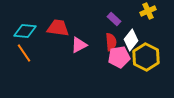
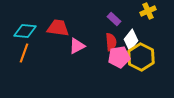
pink triangle: moved 2 px left, 1 px down
orange line: rotated 54 degrees clockwise
yellow hexagon: moved 5 px left
